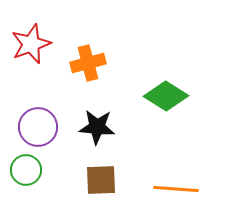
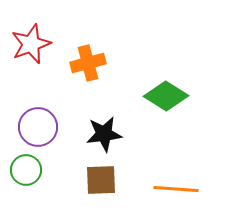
black star: moved 7 px right, 7 px down; rotated 12 degrees counterclockwise
